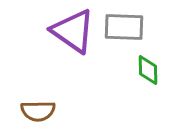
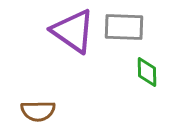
green diamond: moved 1 px left, 2 px down
